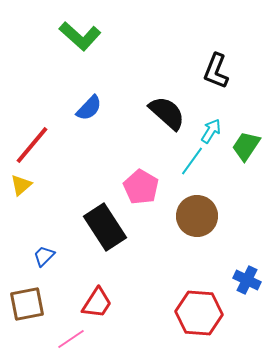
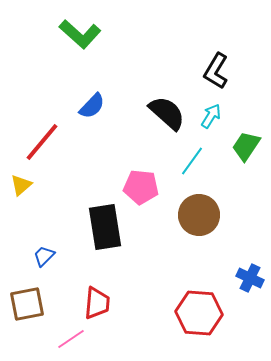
green L-shape: moved 2 px up
black L-shape: rotated 9 degrees clockwise
blue semicircle: moved 3 px right, 2 px up
cyan arrow: moved 15 px up
red line: moved 10 px right, 3 px up
pink pentagon: rotated 24 degrees counterclockwise
brown circle: moved 2 px right, 1 px up
black rectangle: rotated 24 degrees clockwise
blue cross: moved 3 px right, 2 px up
red trapezoid: rotated 28 degrees counterclockwise
